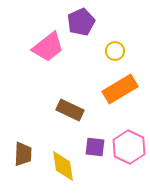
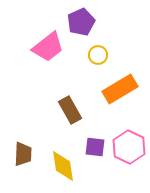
yellow circle: moved 17 px left, 4 px down
brown rectangle: rotated 36 degrees clockwise
